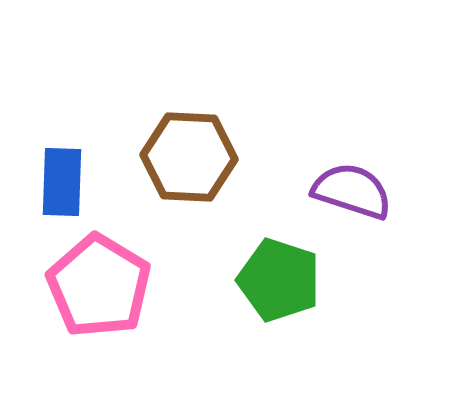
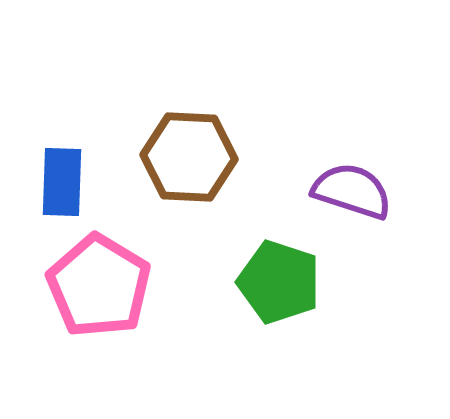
green pentagon: moved 2 px down
